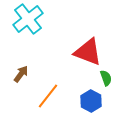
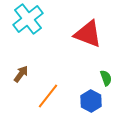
red triangle: moved 18 px up
